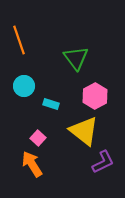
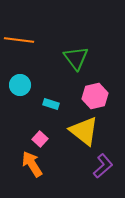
orange line: rotated 64 degrees counterclockwise
cyan circle: moved 4 px left, 1 px up
pink hexagon: rotated 15 degrees clockwise
pink square: moved 2 px right, 1 px down
purple L-shape: moved 4 px down; rotated 15 degrees counterclockwise
